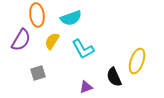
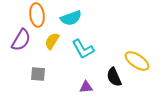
yellow ellipse: rotated 75 degrees counterclockwise
gray square: moved 1 px down; rotated 21 degrees clockwise
purple triangle: rotated 16 degrees clockwise
